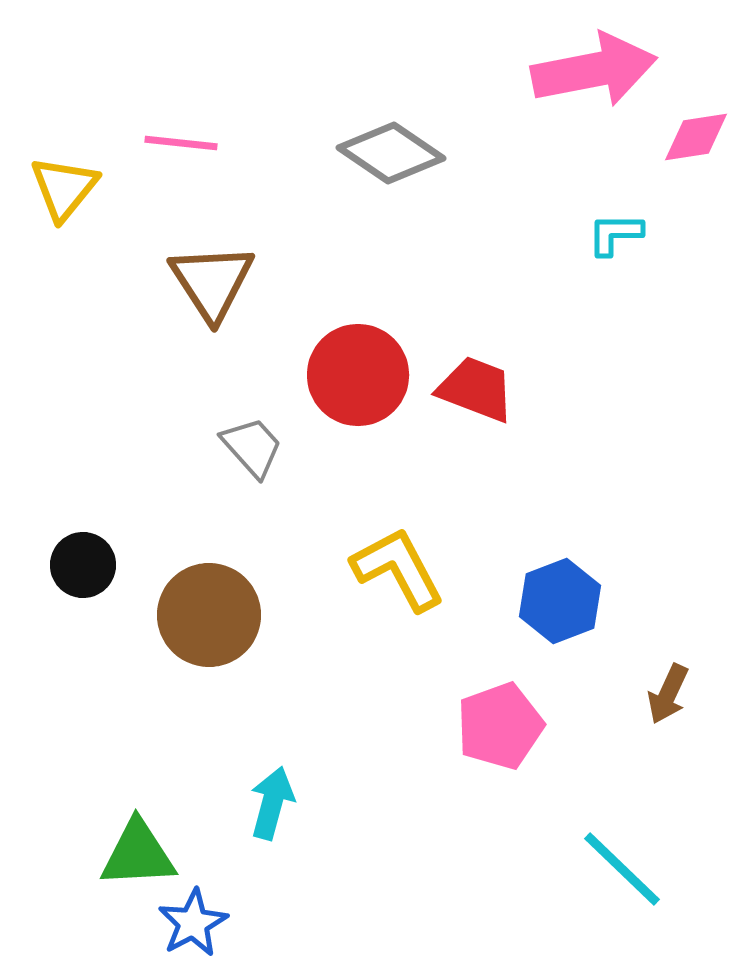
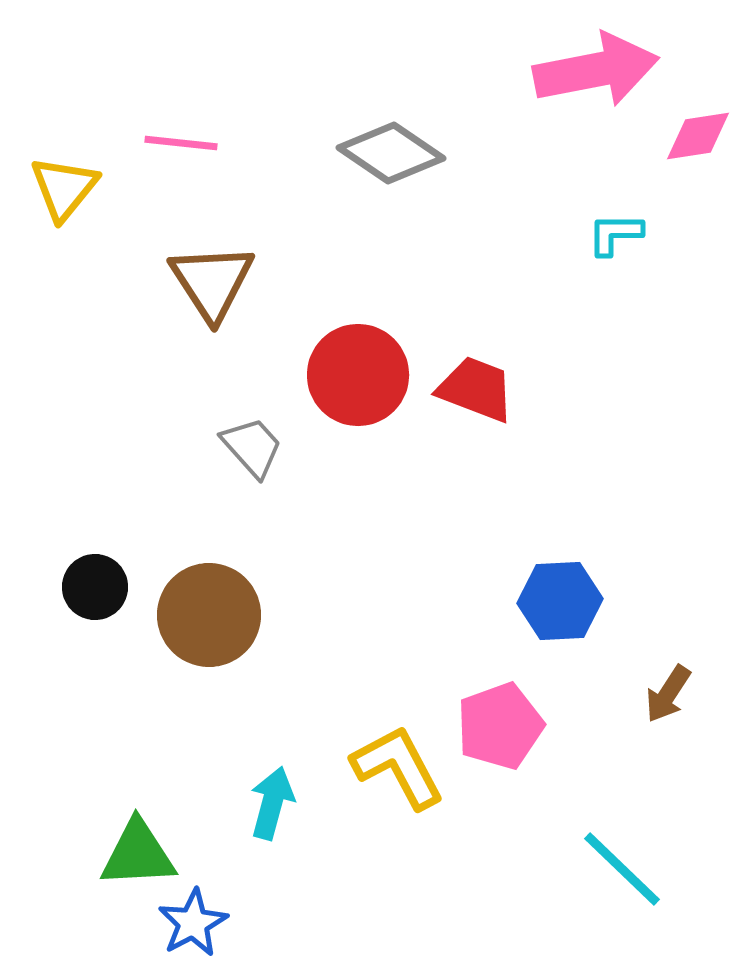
pink arrow: moved 2 px right
pink diamond: moved 2 px right, 1 px up
black circle: moved 12 px right, 22 px down
yellow L-shape: moved 198 px down
blue hexagon: rotated 18 degrees clockwise
brown arrow: rotated 8 degrees clockwise
